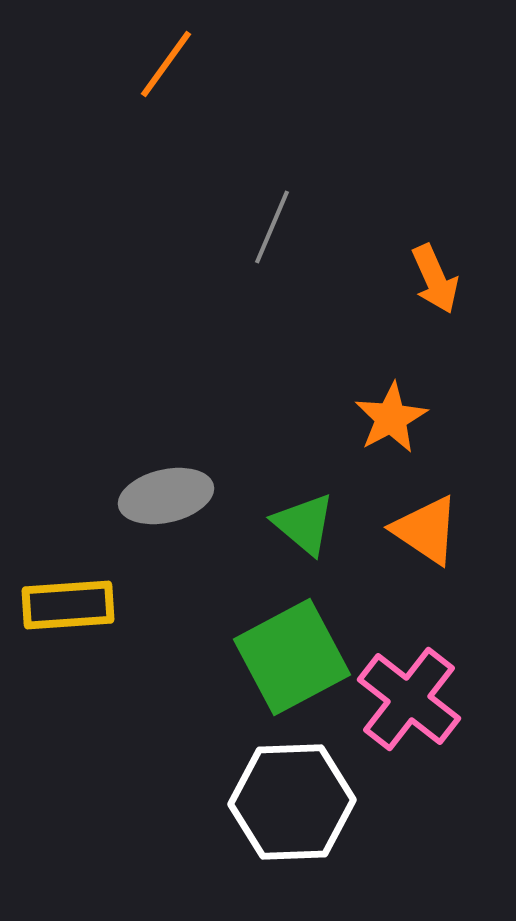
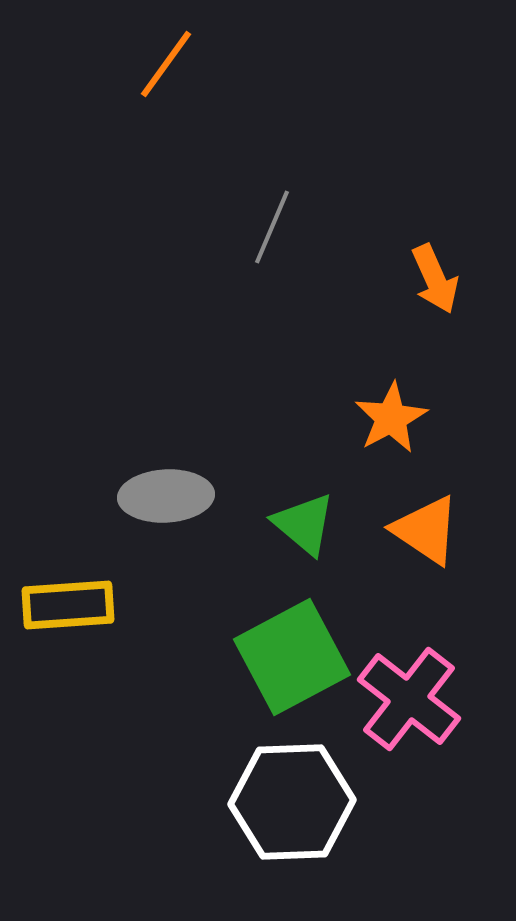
gray ellipse: rotated 10 degrees clockwise
